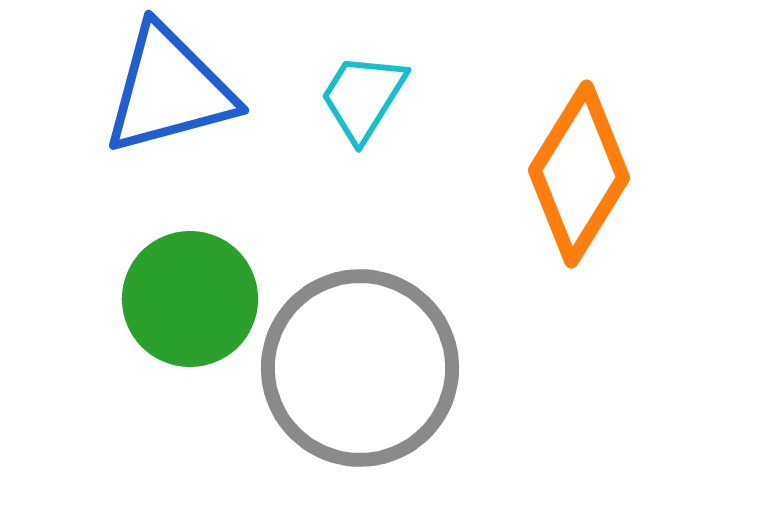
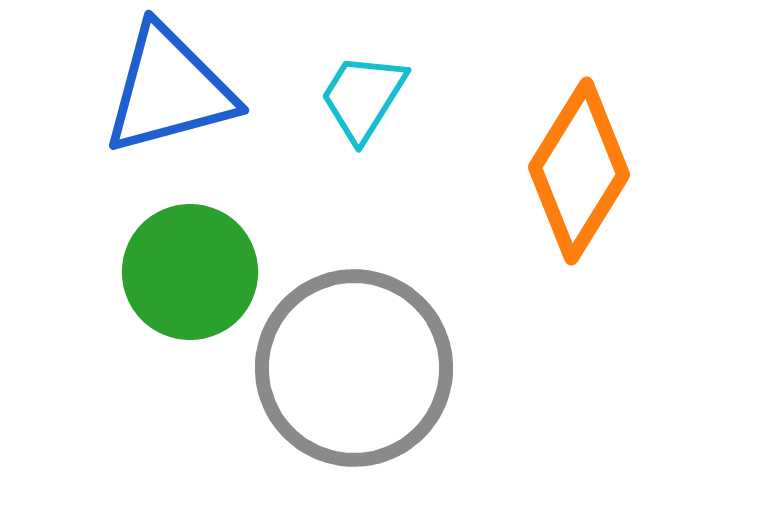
orange diamond: moved 3 px up
green circle: moved 27 px up
gray circle: moved 6 px left
